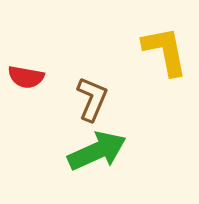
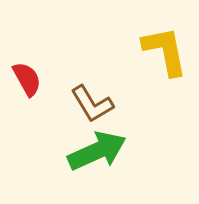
red semicircle: moved 1 px right, 2 px down; rotated 129 degrees counterclockwise
brown L-shape: moved 5 px down; rotated 126 degrees clockwise
